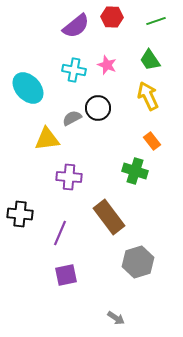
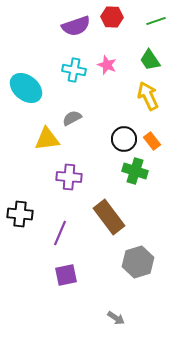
purple semicircle: rotated 20 degrees clockwise
cyan ellipse: moved 2 px left; rotated 8 degrees counterclockwise
black circle: moved 26 px right, 31 px down
